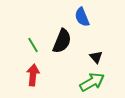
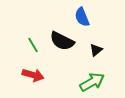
black semicircle: rotated 95 degrees clockwise
black triangle: moved 7 px up; rotated 32 degrees clockwise
red arrow: rotated 100 degrees clockwise
